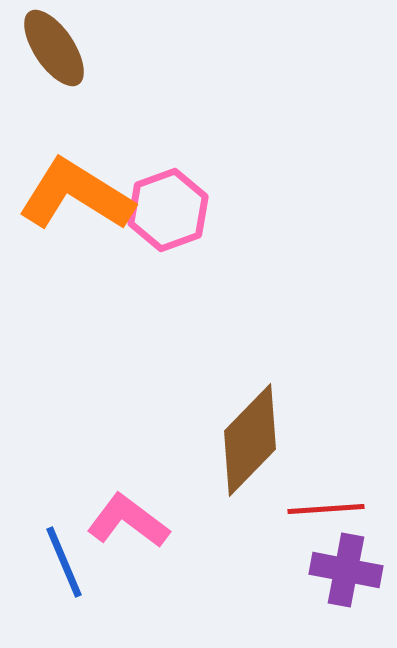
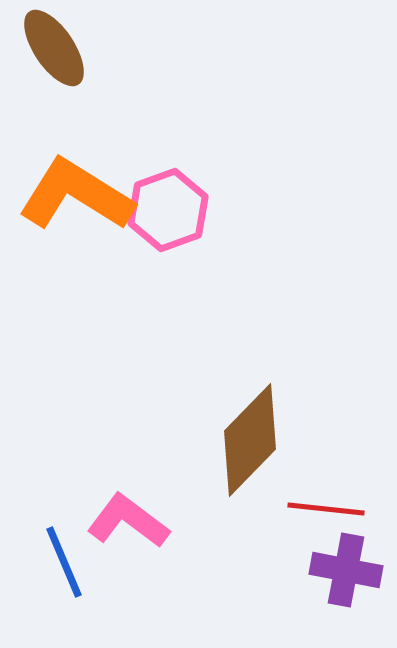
red line: rotated 10 degrees clockwise
